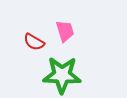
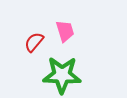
red semicircle: rotated 100 degrees clockwise
